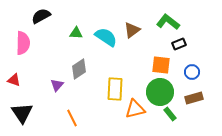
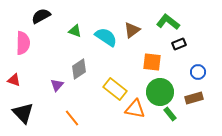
green triangle: moved 1 px left, 2 px up; rotated 16 degrees clockwise
orange square: moved 9 px left, 3 px up
blue circle: moved 6 px right
yellow rectangle: rotated 55 degrees counterclockwise
orange triangle: rotated 25 degrees clockwise
black triangle: moved 1 px right; rotated 10 degrees counterclockwise
orange line: rotated 12 degrees counterclockwise
